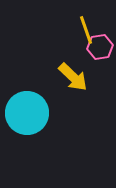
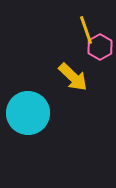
pink hexagon: rotated 20 degrees counterclockwise
cyan circle: moved 1 px right
